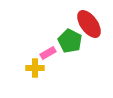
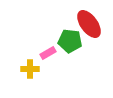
green pentagon: rotated 20 degrees counterclockwise
yellow cross: moved 5 px left, 1 px down
